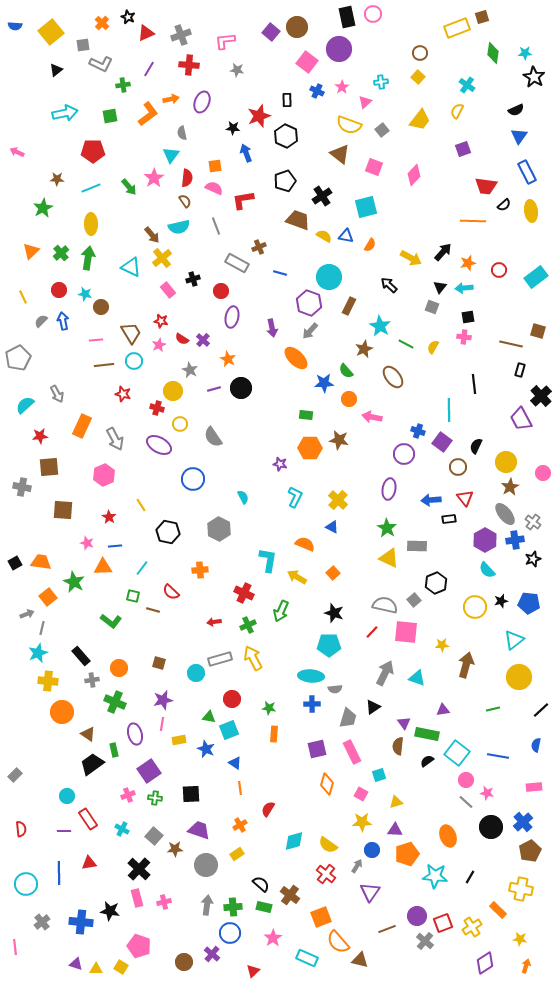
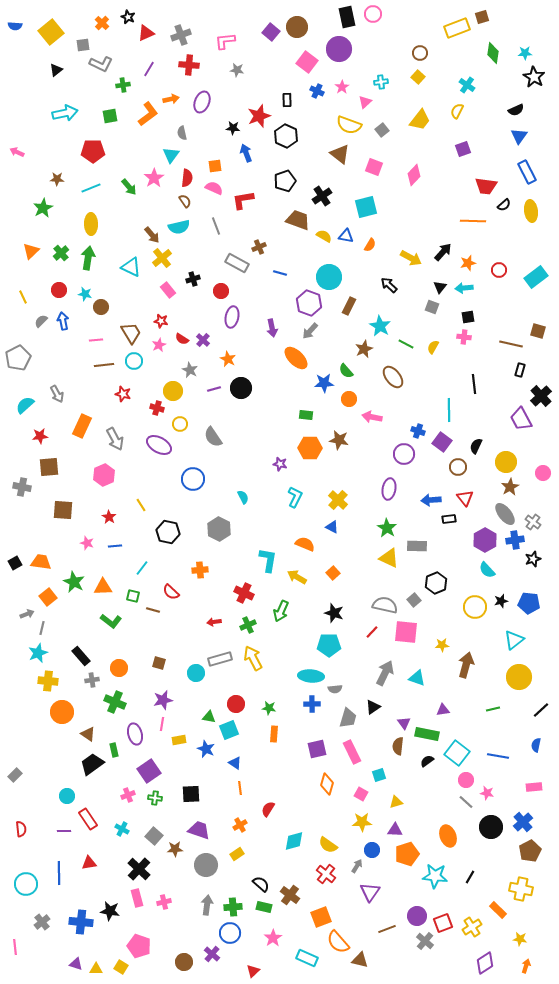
orange triangle at (103, 567): moved 20 px down
red circle at (232, 699): moved 4 px right, 5 px down
